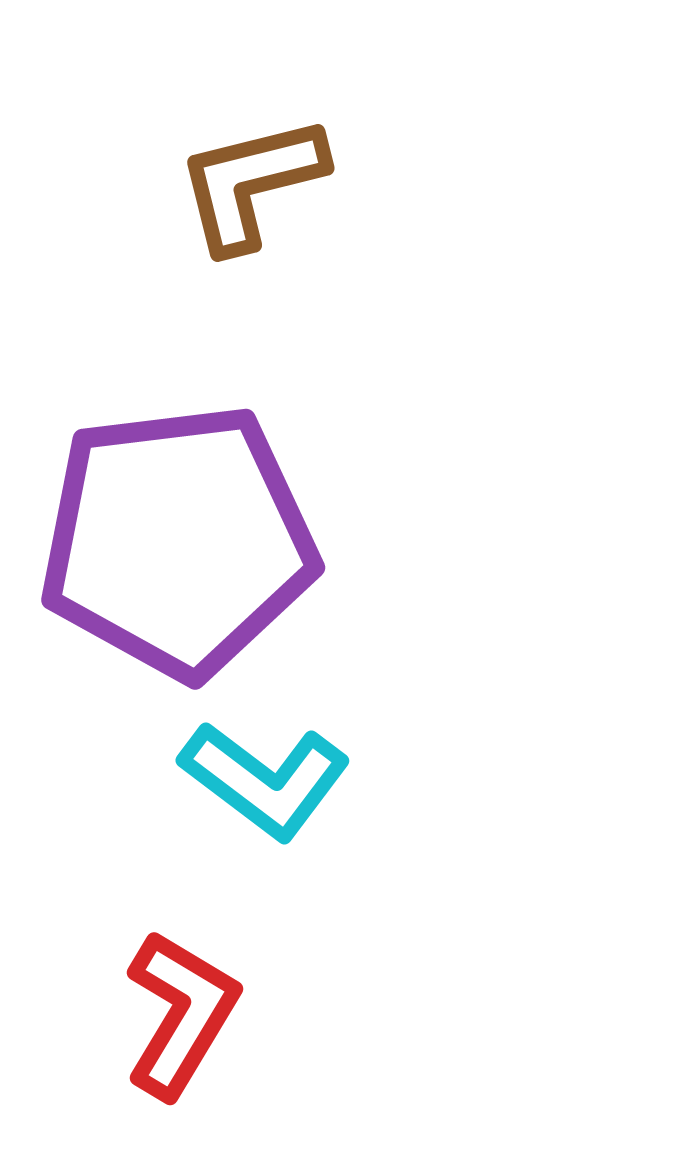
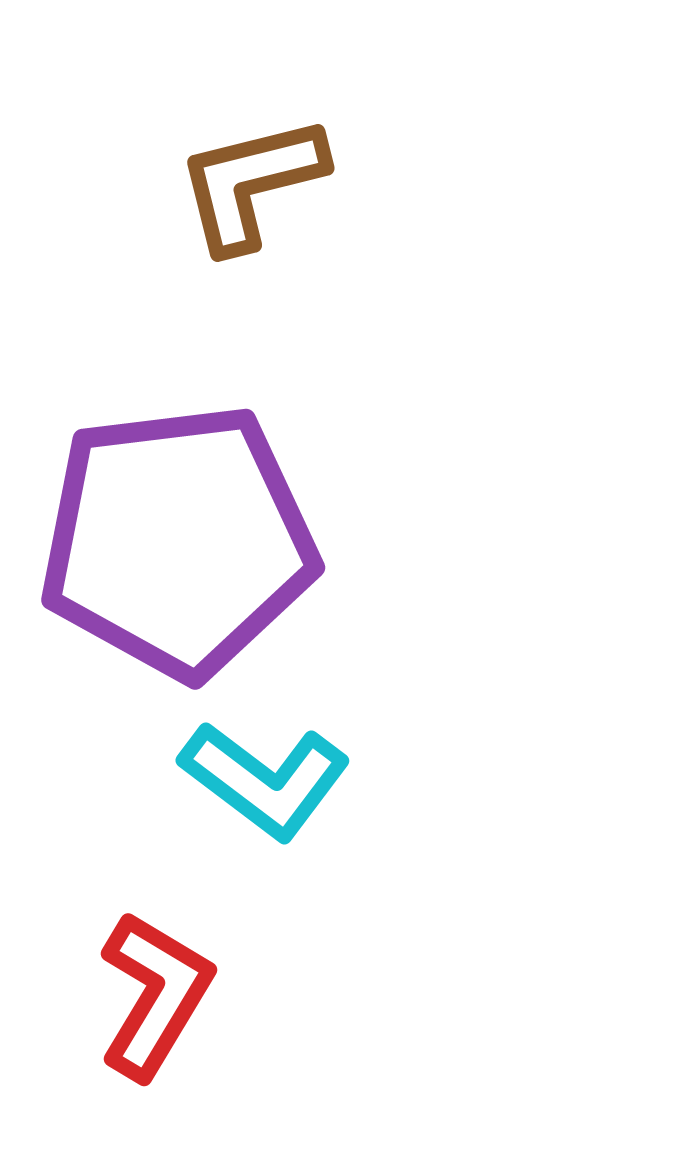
red L-shape: moved 26 px left, 19 px up
